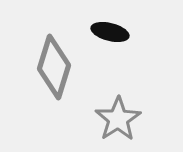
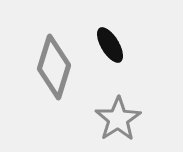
black ellipse: moved 13 px down; rotated 45 degrees clockwise
